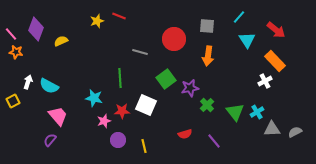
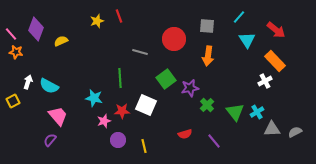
red line: rotated 48 degrees clockwise
